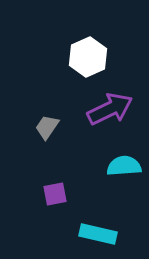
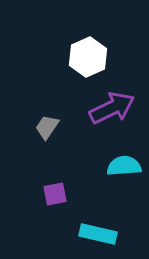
purple arrow: moved 2 px right, 1 px up
